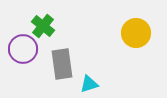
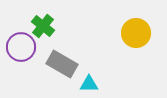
purple circle: moved 2 px left, 2 px up
gray rectangle: rotated 52 degrees counterclockwise
cyan triangle: rotated 18 degrees clockwise
